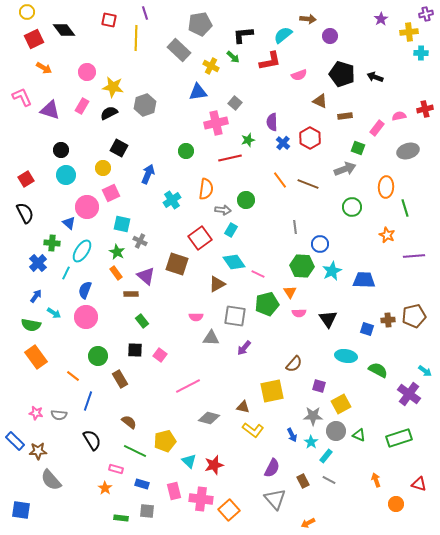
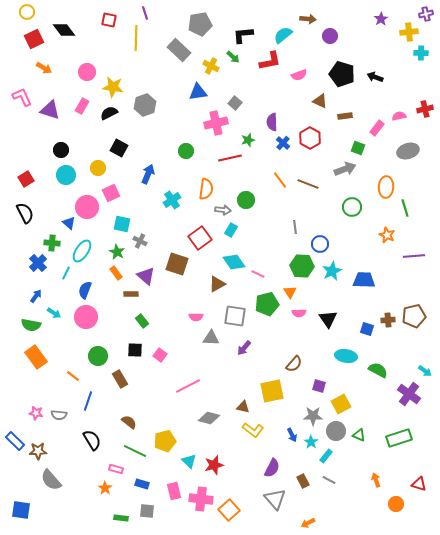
yellow circle at (103, 168): moved 5 px left
